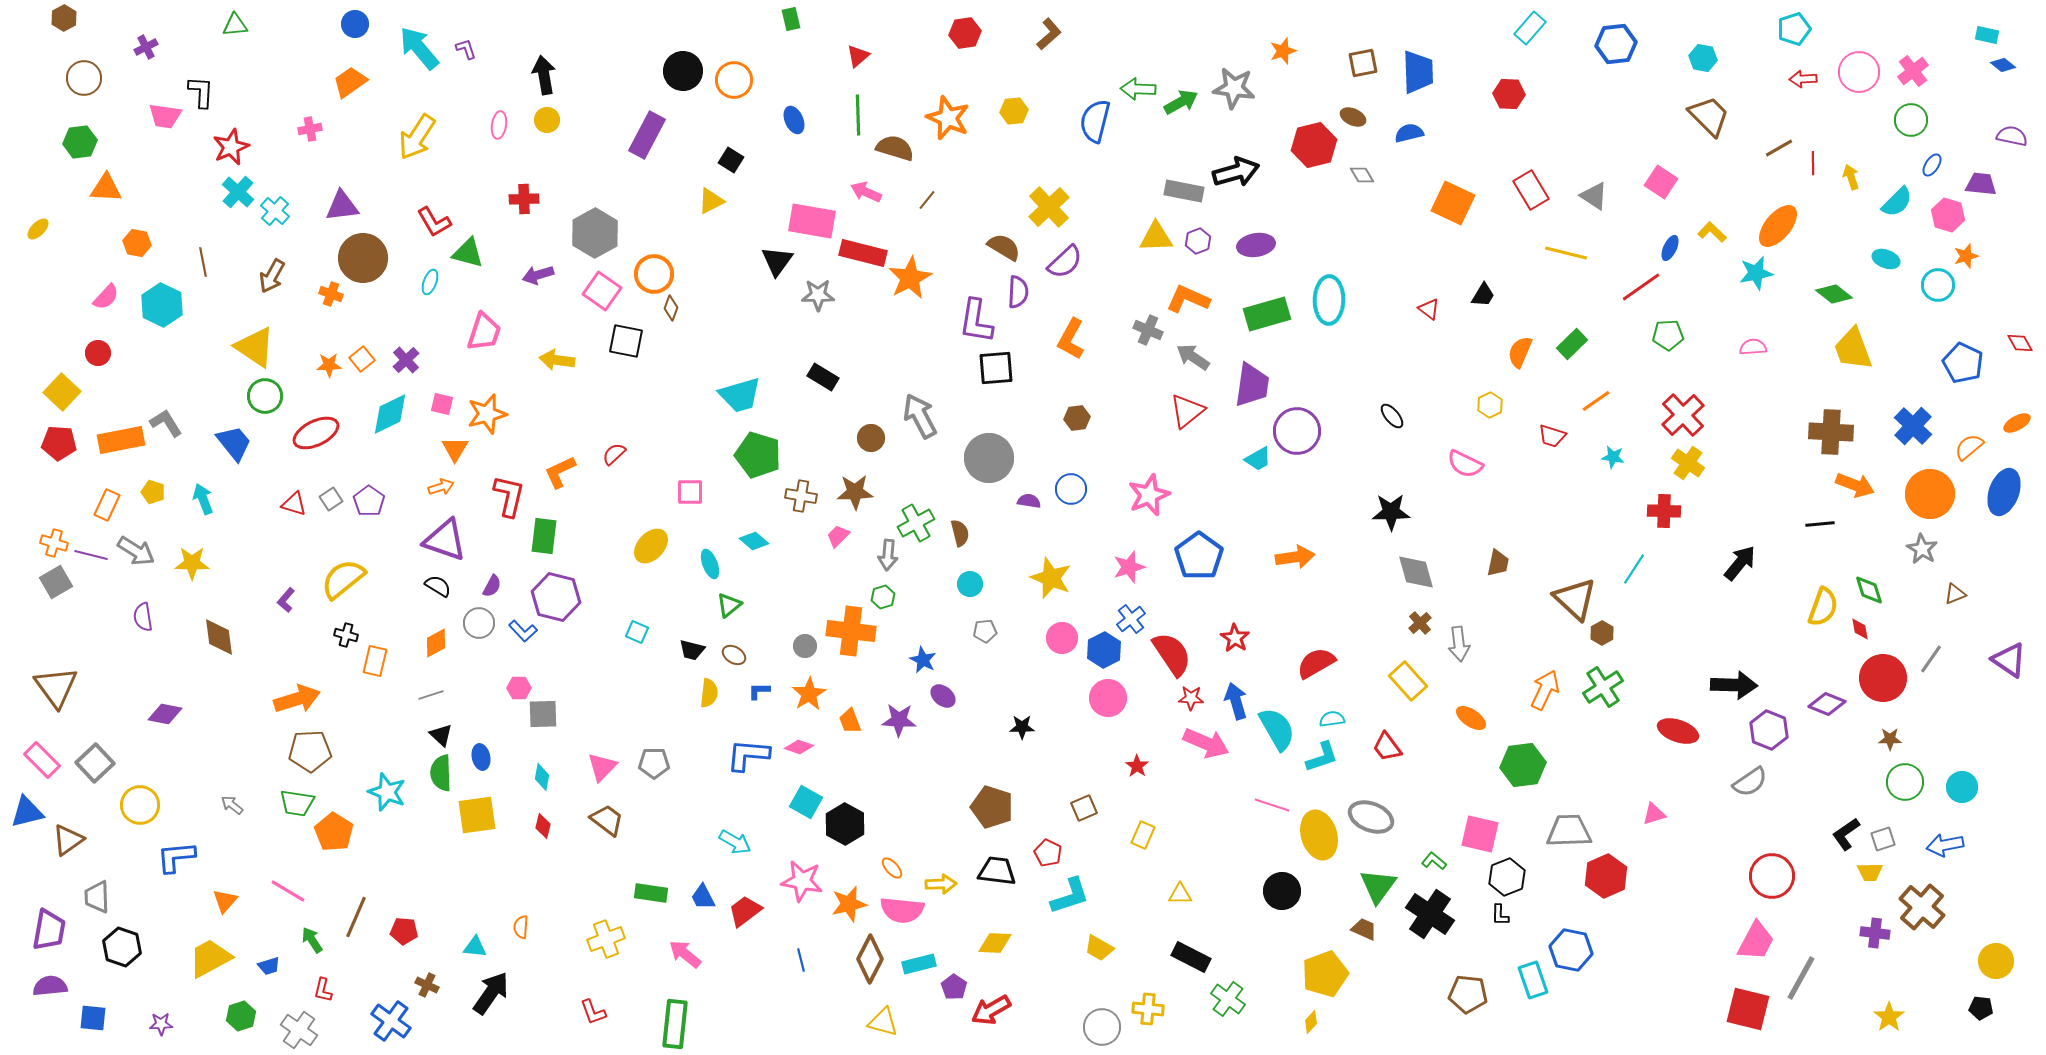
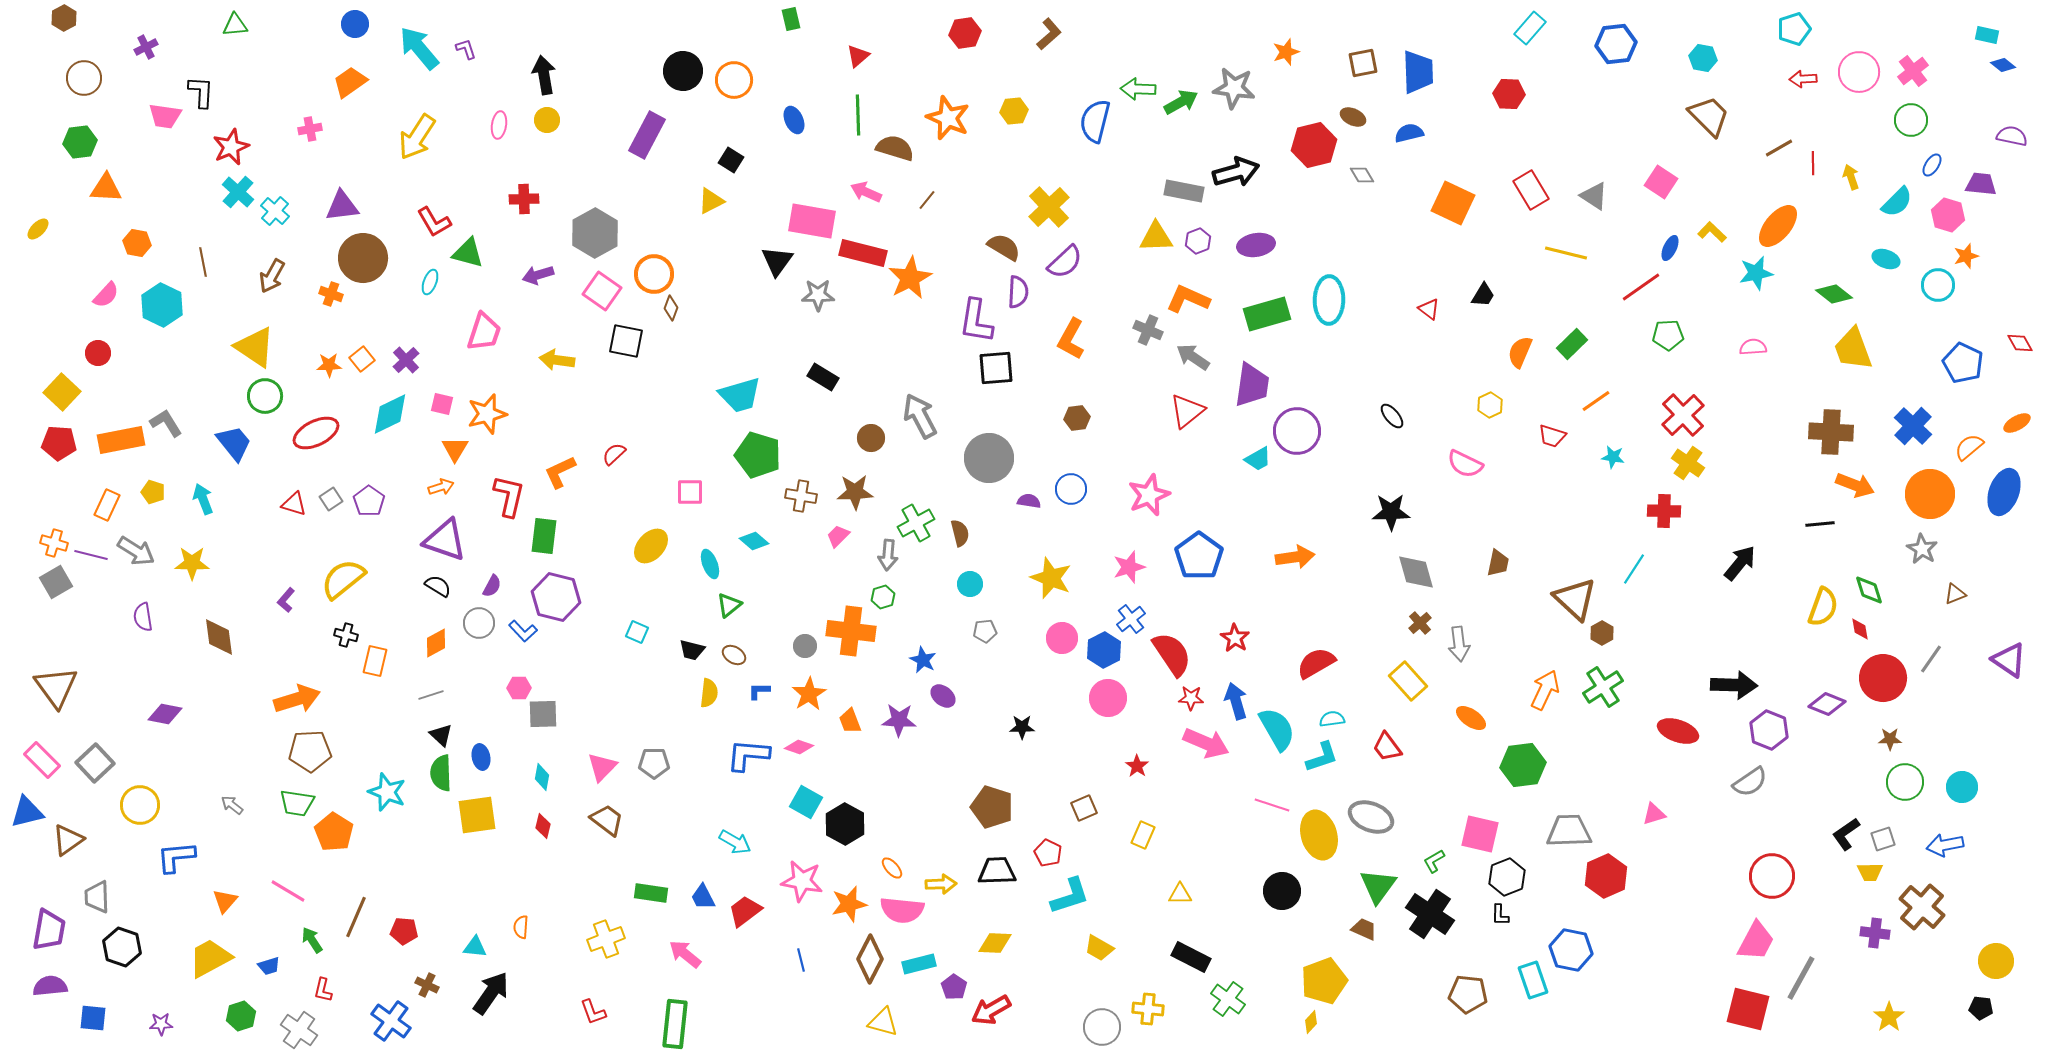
orange star at (1283, 51): moved 3 px right, 1 px down
pink semicircle at (106, 297): moved 2 px up
green L-shape at (1434, 861): rotated 70 degrees counterclockwise
black trapezoid at (997, 871): rotated 9 degrees counterclockwise
yellow pentagon at (1325, 974): moved 1 px left, 7 px down
